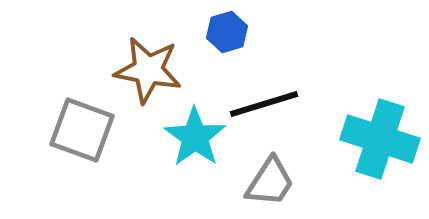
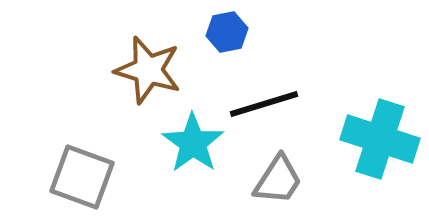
blue hexagon: rotated 6 degrees clockwise
brown star: rotated 6 degrees clockwise
gray square: moved 47 px down
cyan star: moved 2 px left, 6 px down
gray trapezoid: moved 8 px right, 2 px up
